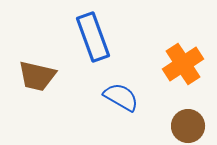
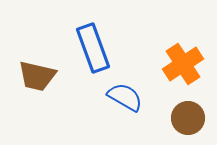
blue rectangle: moved 11 px down
blue semicircle: moved 4 px right
brown circle: moved 8 px up
